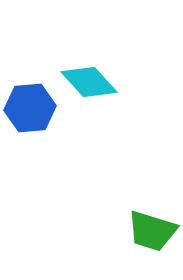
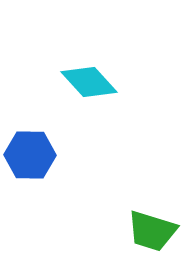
blue hexagon: moved 47 px down; rotated 6 degrees clockwise
